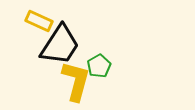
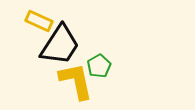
yellow L-shape: rotated 27 degrees counterclockwise
